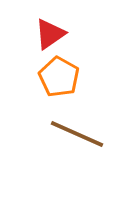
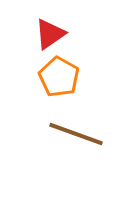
brown line: moved 1 px left; rotated 4 degrees counterclockwise
